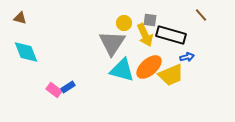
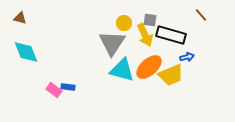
blue rectangle: rotated 40 degrees clockwise
